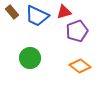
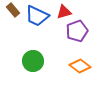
brown rectangle: moved 1 px right, 2 px up
green circle: moved 3 px right, 3 px down
